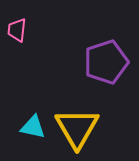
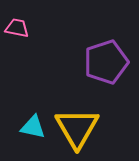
pink trapezoid: moved 2 px up; rotated 95 degrees clockwise
